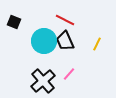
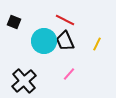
black cross: moved 19 px left
